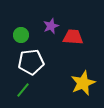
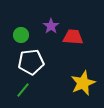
purple star: rotated 14 degrees counterclockwise
